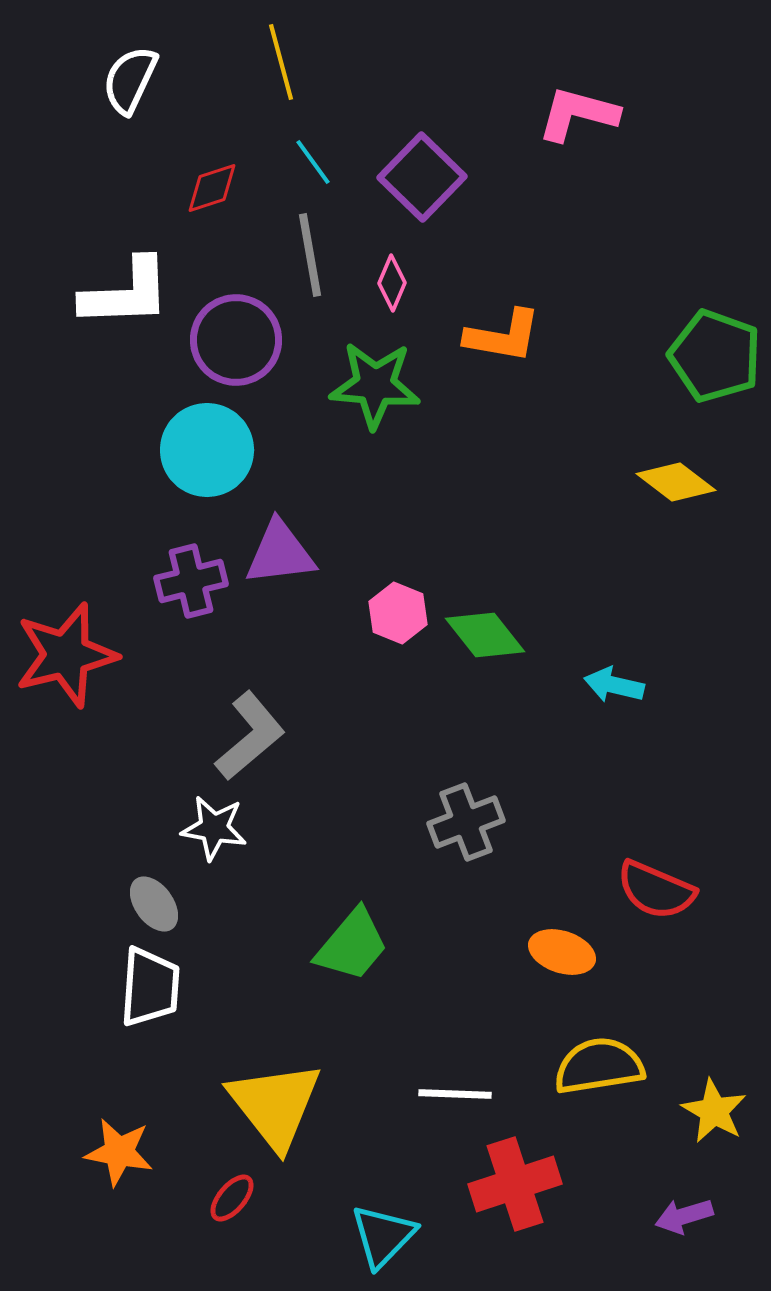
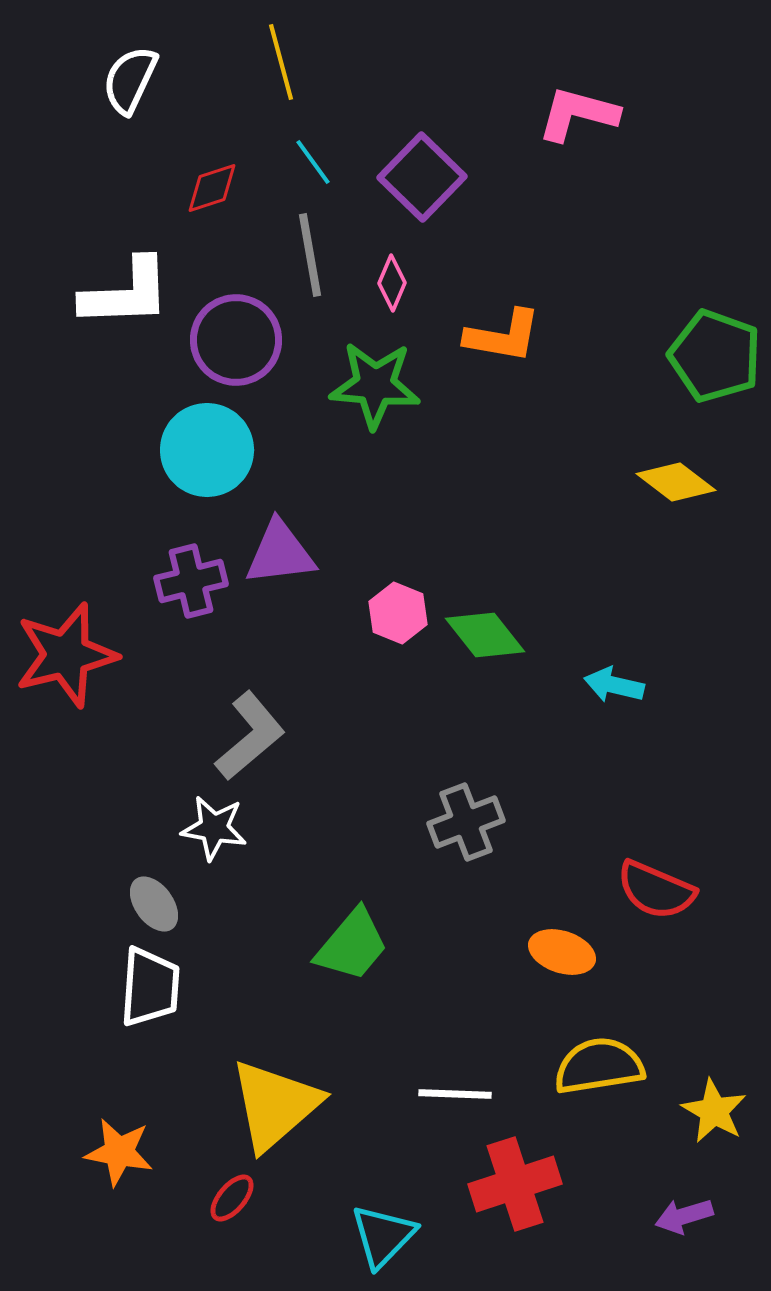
yellow triangle: rotated 27 degrees clockwise
